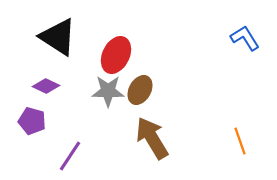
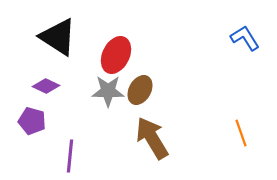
orange line: moved 1 px right, 8 px up
purple line: rotated 28 degrees counterclockwise
